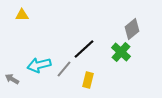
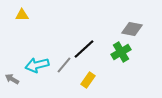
gray diamond: rotated 50 degrees clockwise
green cross: rotated 18 degrees clockwise
cyan arrow: moved 2 px left
gray line: moved 4 px up
yellow rectangle: rotated 21 degrees clockwise
